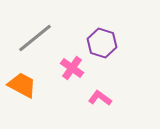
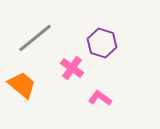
orange trapezoid: rotated 12 degrees clockwise
